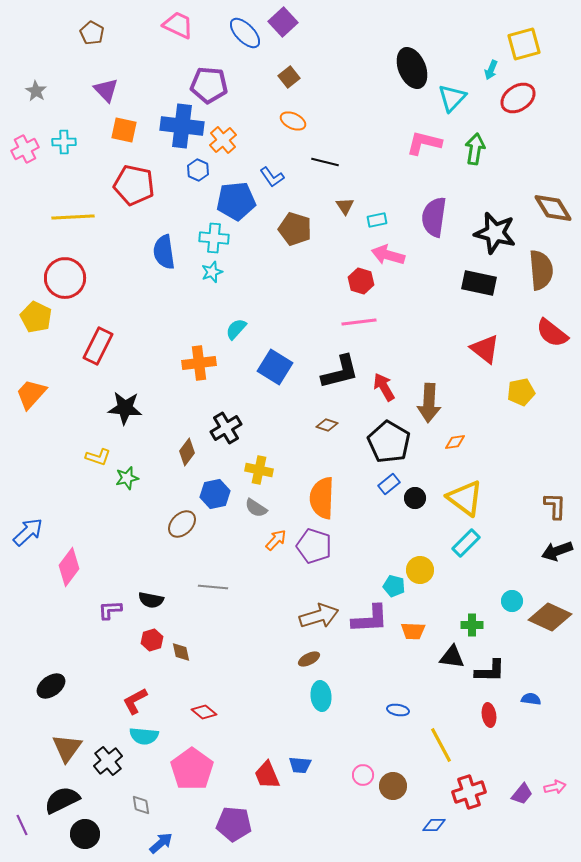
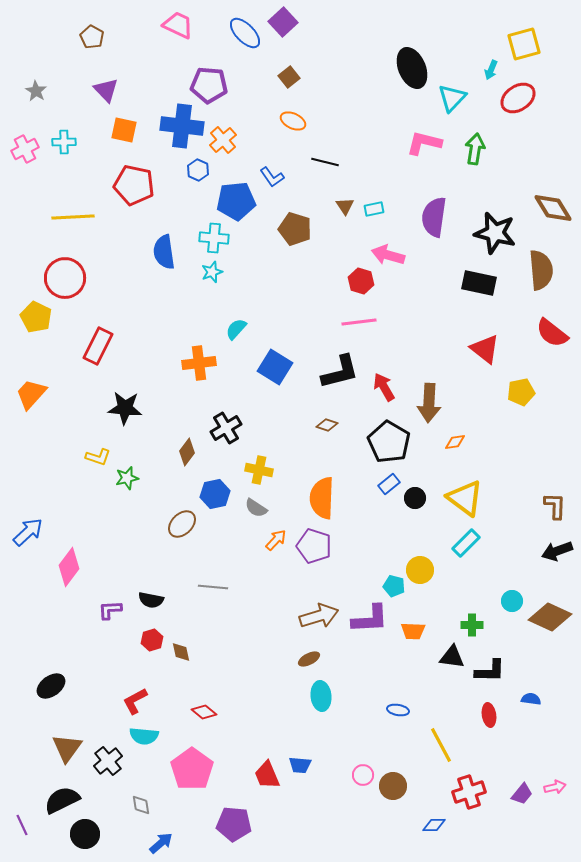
brown pentagon at (92, 33): moved 4 px down
cyan rectangle at (377, 220): moved 3 px left, 11 px up
